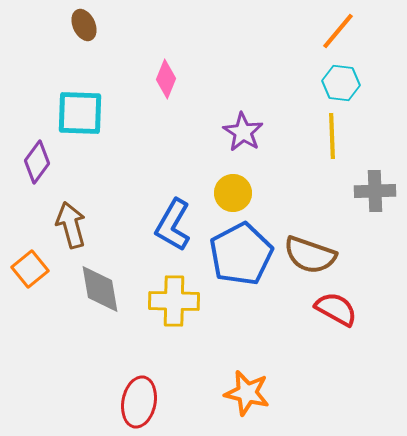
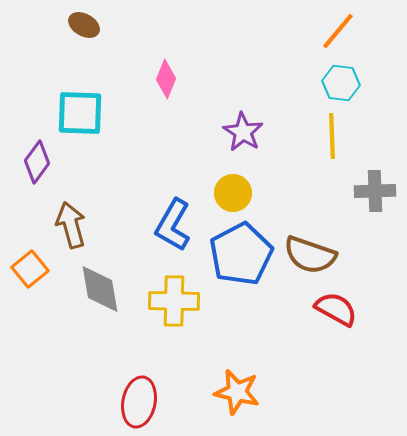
brown ellipse: rotated 36 degrees counterclockwise
orange star: moved 10 px left, 1 px up
